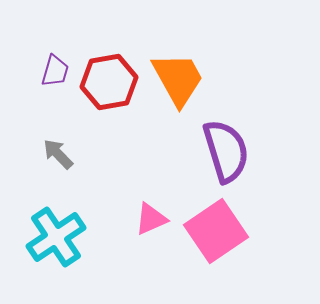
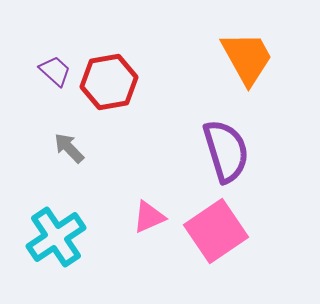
purple trapezoid: rotated 64 degrees counterclockwise
orange trapezoid: moved 69 px right, 21 px up
gray arrow: moved 11 px right, 6 px up
pink triangle: moved 2 px left, 2 px up
